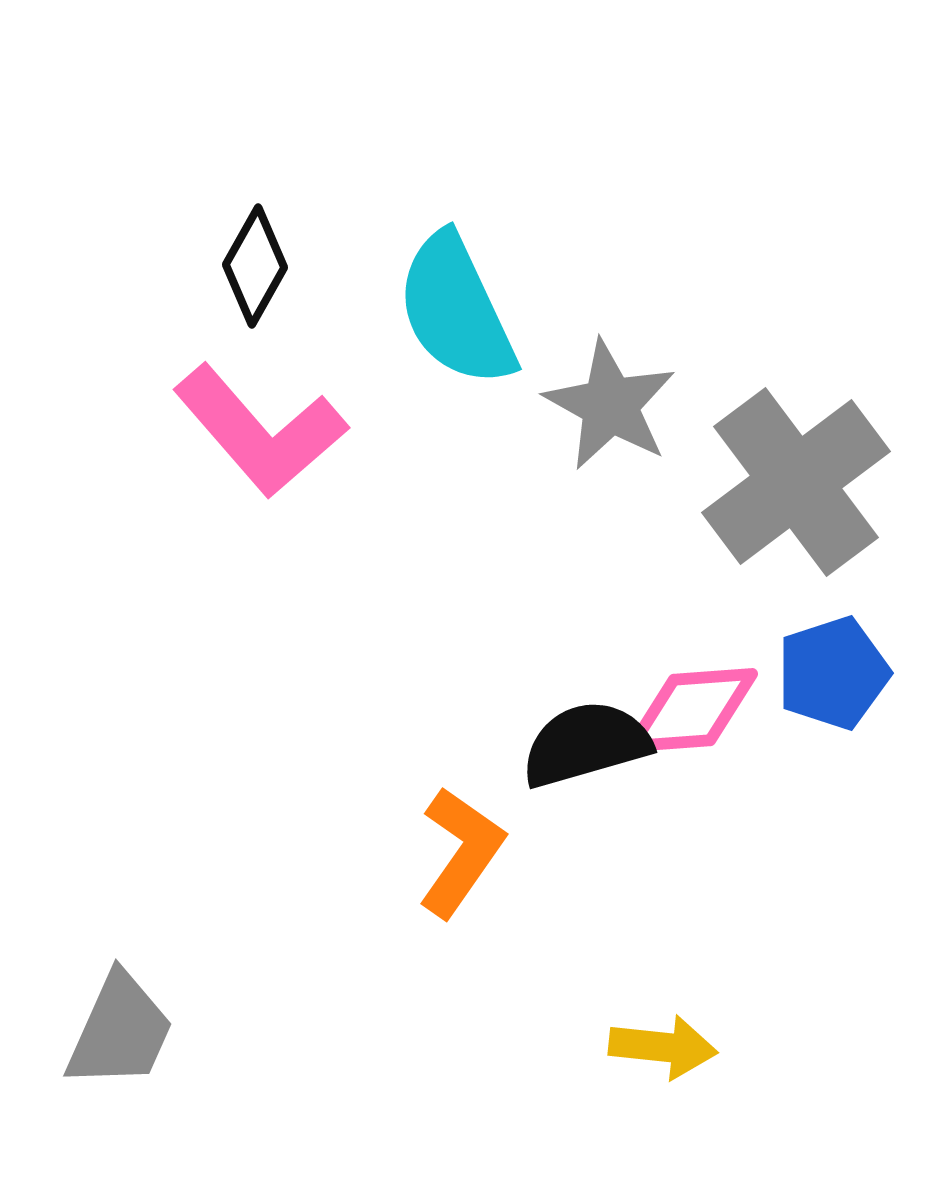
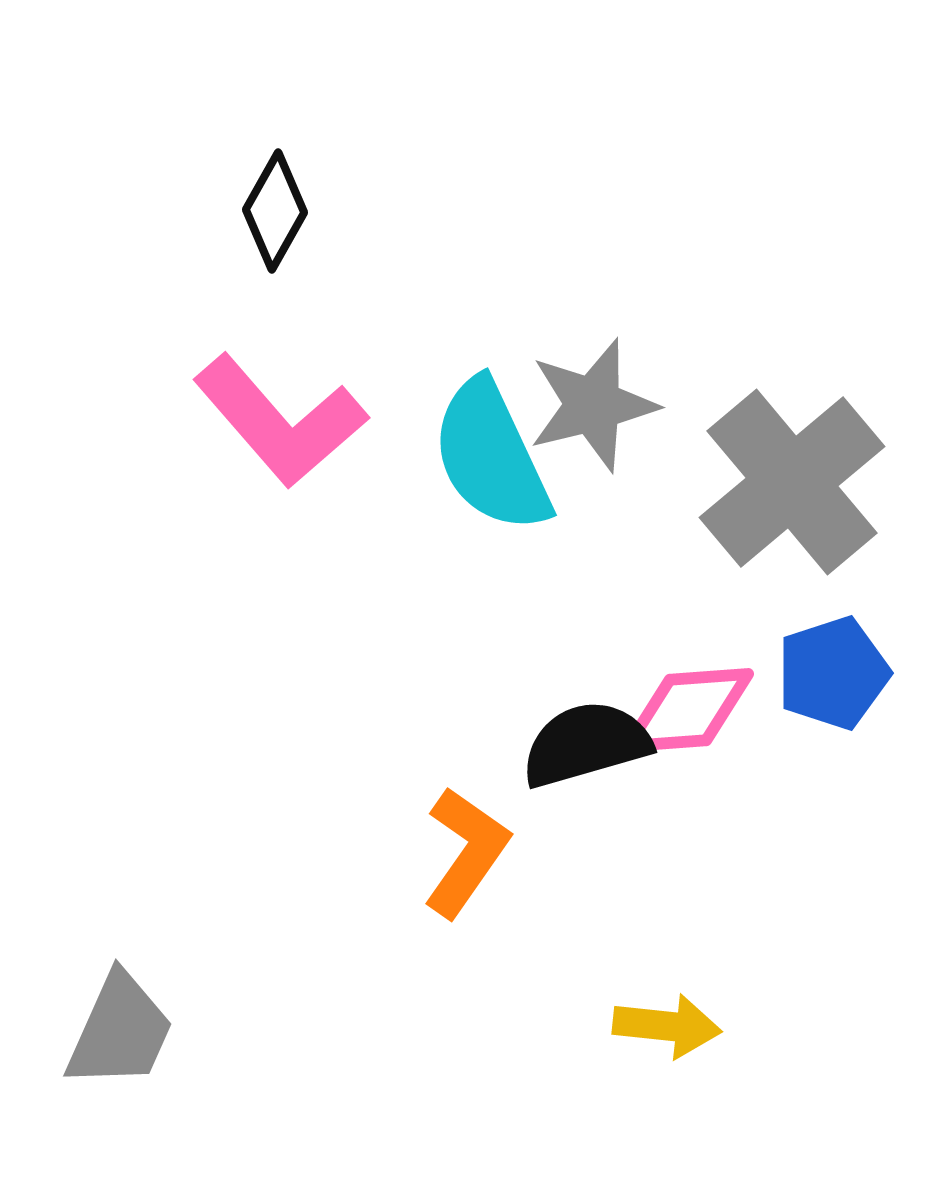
black diamond: moved 20 px right, 55 px up
cyan semicircle: moved 35 px right, 146 px down
gray star: moved 17 px left; rotated 29 degrees clockwise
pink L-shape: moved 20 px right, 10 px up
gray cross: moved 4 px left; rotated 3 degrees counterclockwise
pink diamond: moved 4 px left
orange L-shape: moved 5 px right
yellow arrow: moved 4 px right, 21 px up
